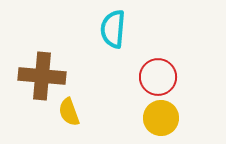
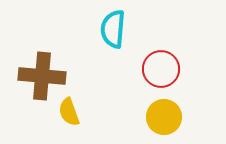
red circle: moved 3 px right, 8 px up
yellow circle: moved 3 px right, 1 px up
